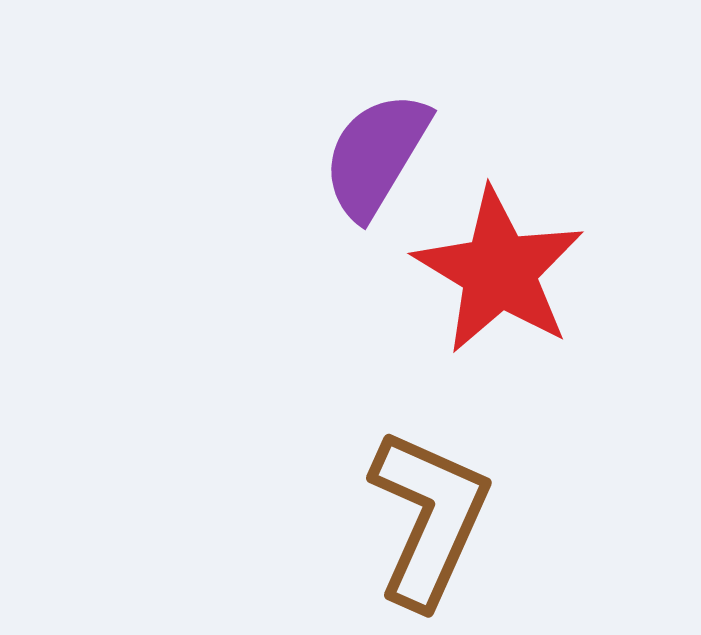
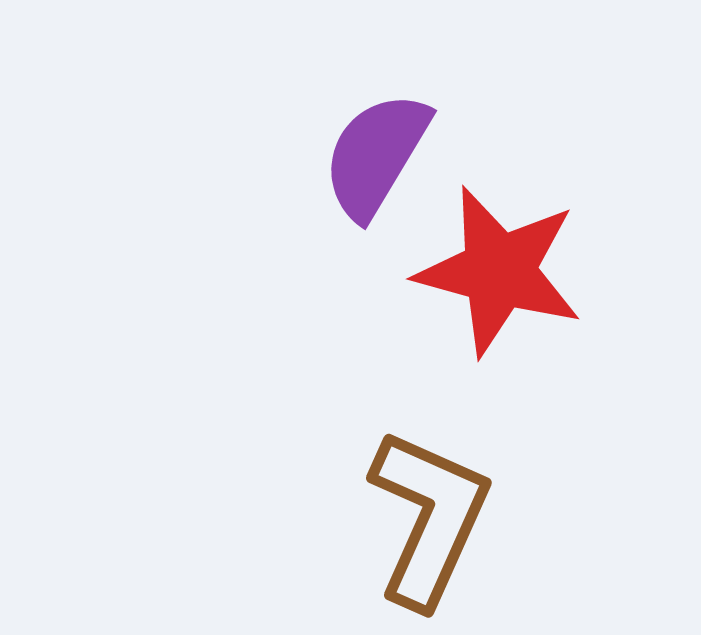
red star: rotated 16 degrees counterclockwise
